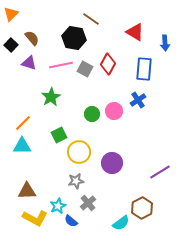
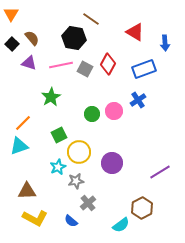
orange triangle: rotated 14 degrees counterclockwise
black square: moved 1 px right, 1 px up
blue rectangle: rotated 65 degrees clockwise
cyan triangle: moved 3 px left; rotated 18 degrees counterclockwise
cyan star: moved 39 px up
cyan semicircle: moved 2 px down
